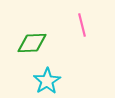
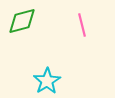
green diamond: moved 10 px left, 22 px up; rotated 12 degrees counterclockwise
